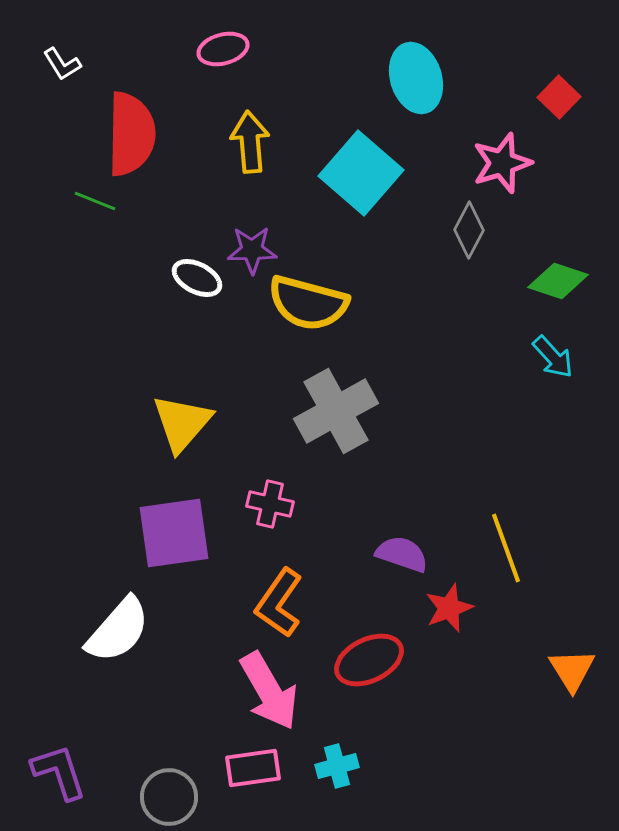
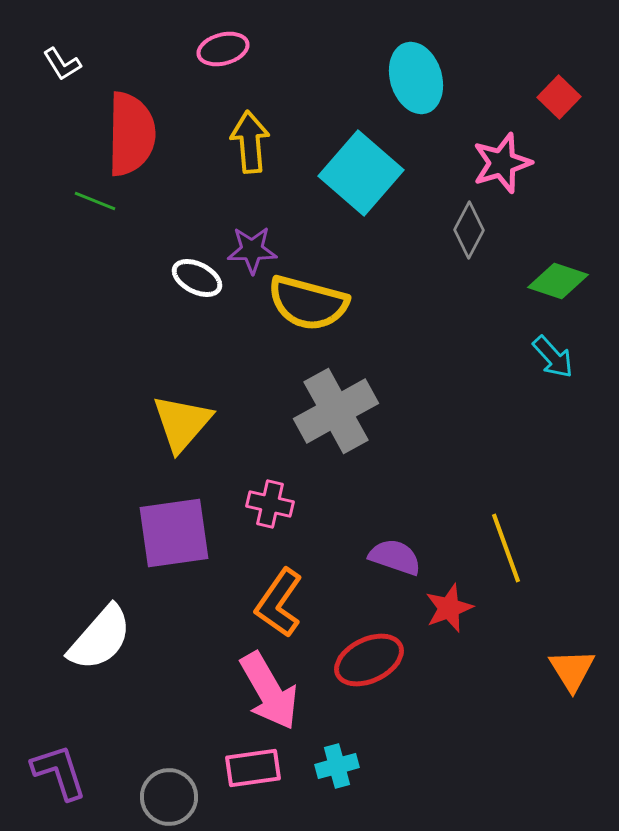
purple semicircle: moved 7 px left, 3 px down
white semicircle: moved 18 px left, 8 px down
